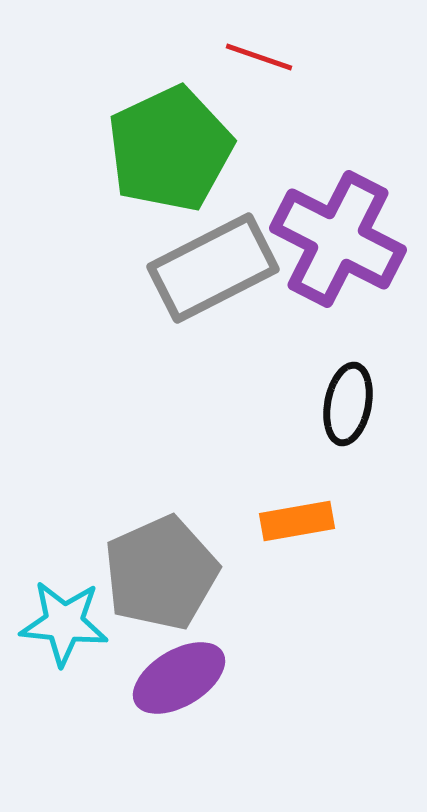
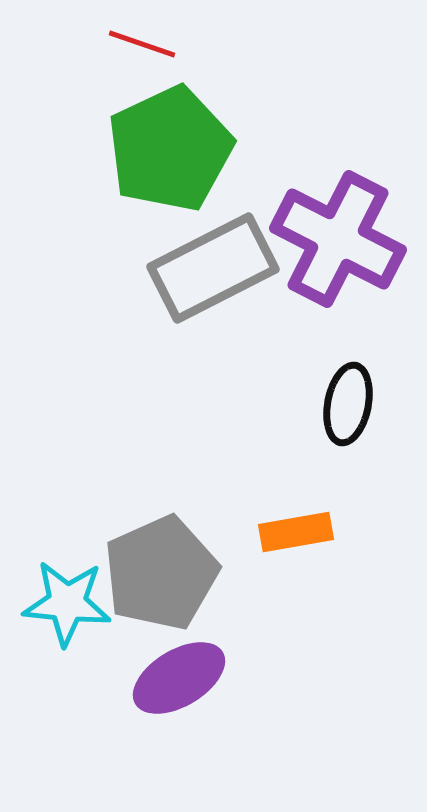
red line: moved 117 px left, 13 px up
orange rectangle: moved 1 px left, 11 px down
cyan star: moved 3 px right, 20 px up
